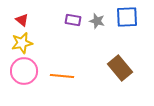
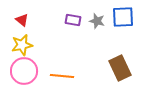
blue square: moved 4 px left
yellow star: moved 2 px down
brown rectangle: rotated 15 degrees clockwise
